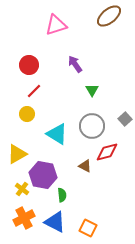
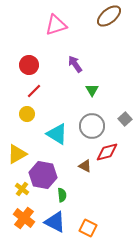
orange cross: rotated 25 degrees counterclockwise
